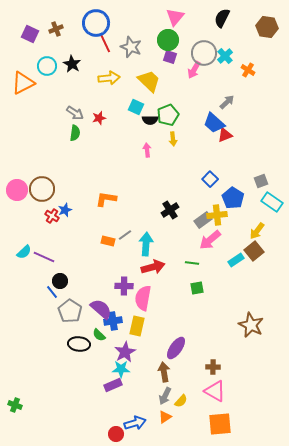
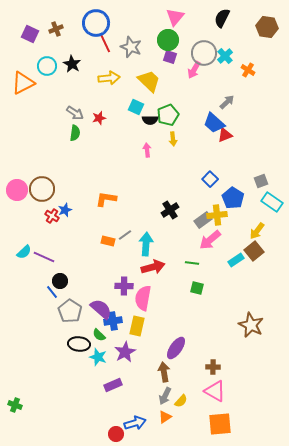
green square at (197, 288): rotated 24 degrees clockwise
cyan star at (121, 369): moved 23 px left, 12 px up; rotated 18 degrees clockwise
